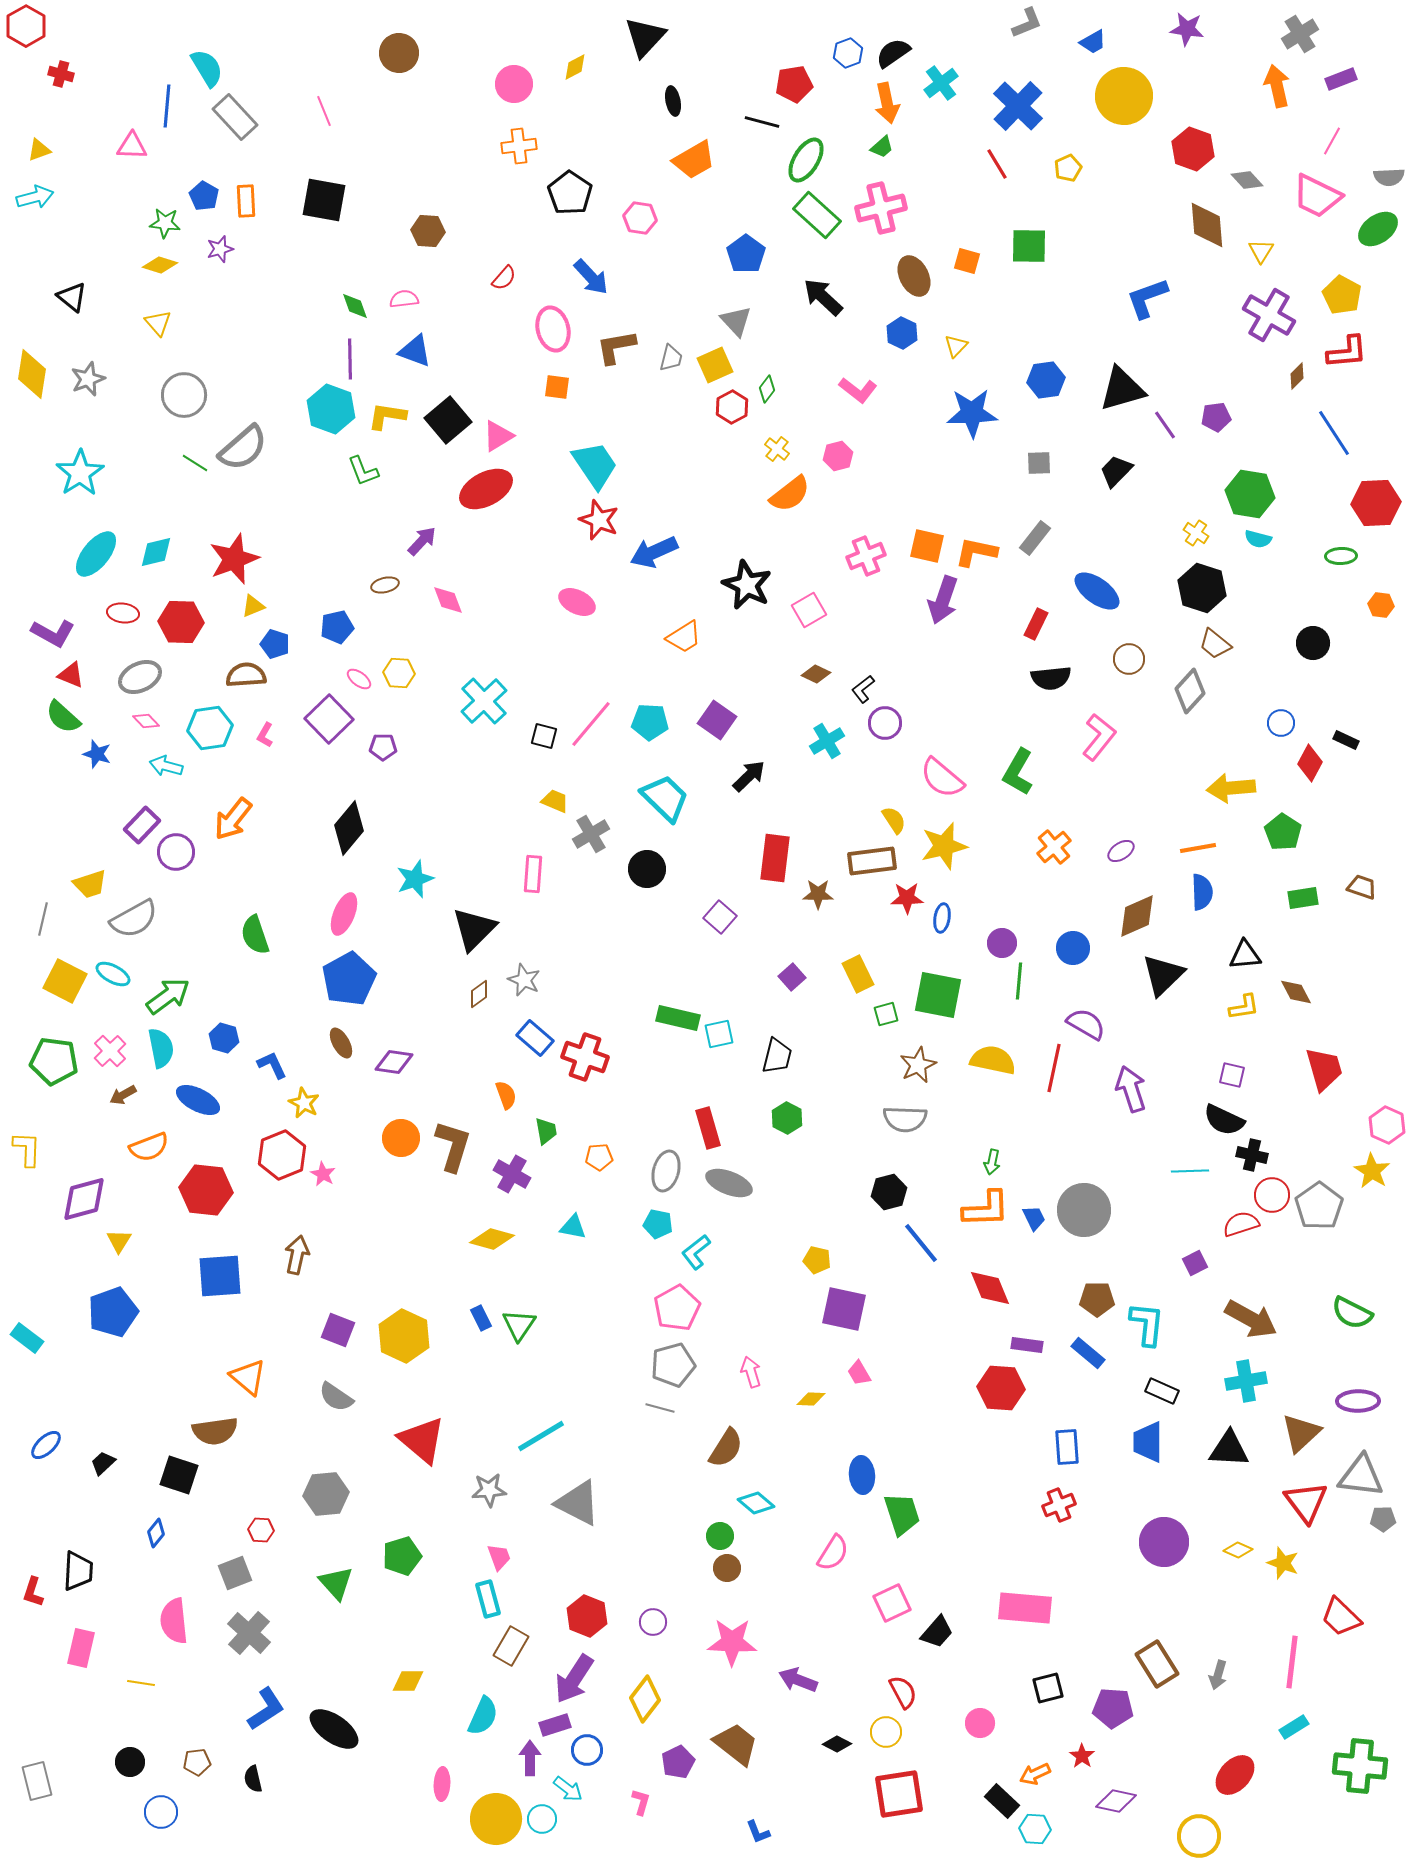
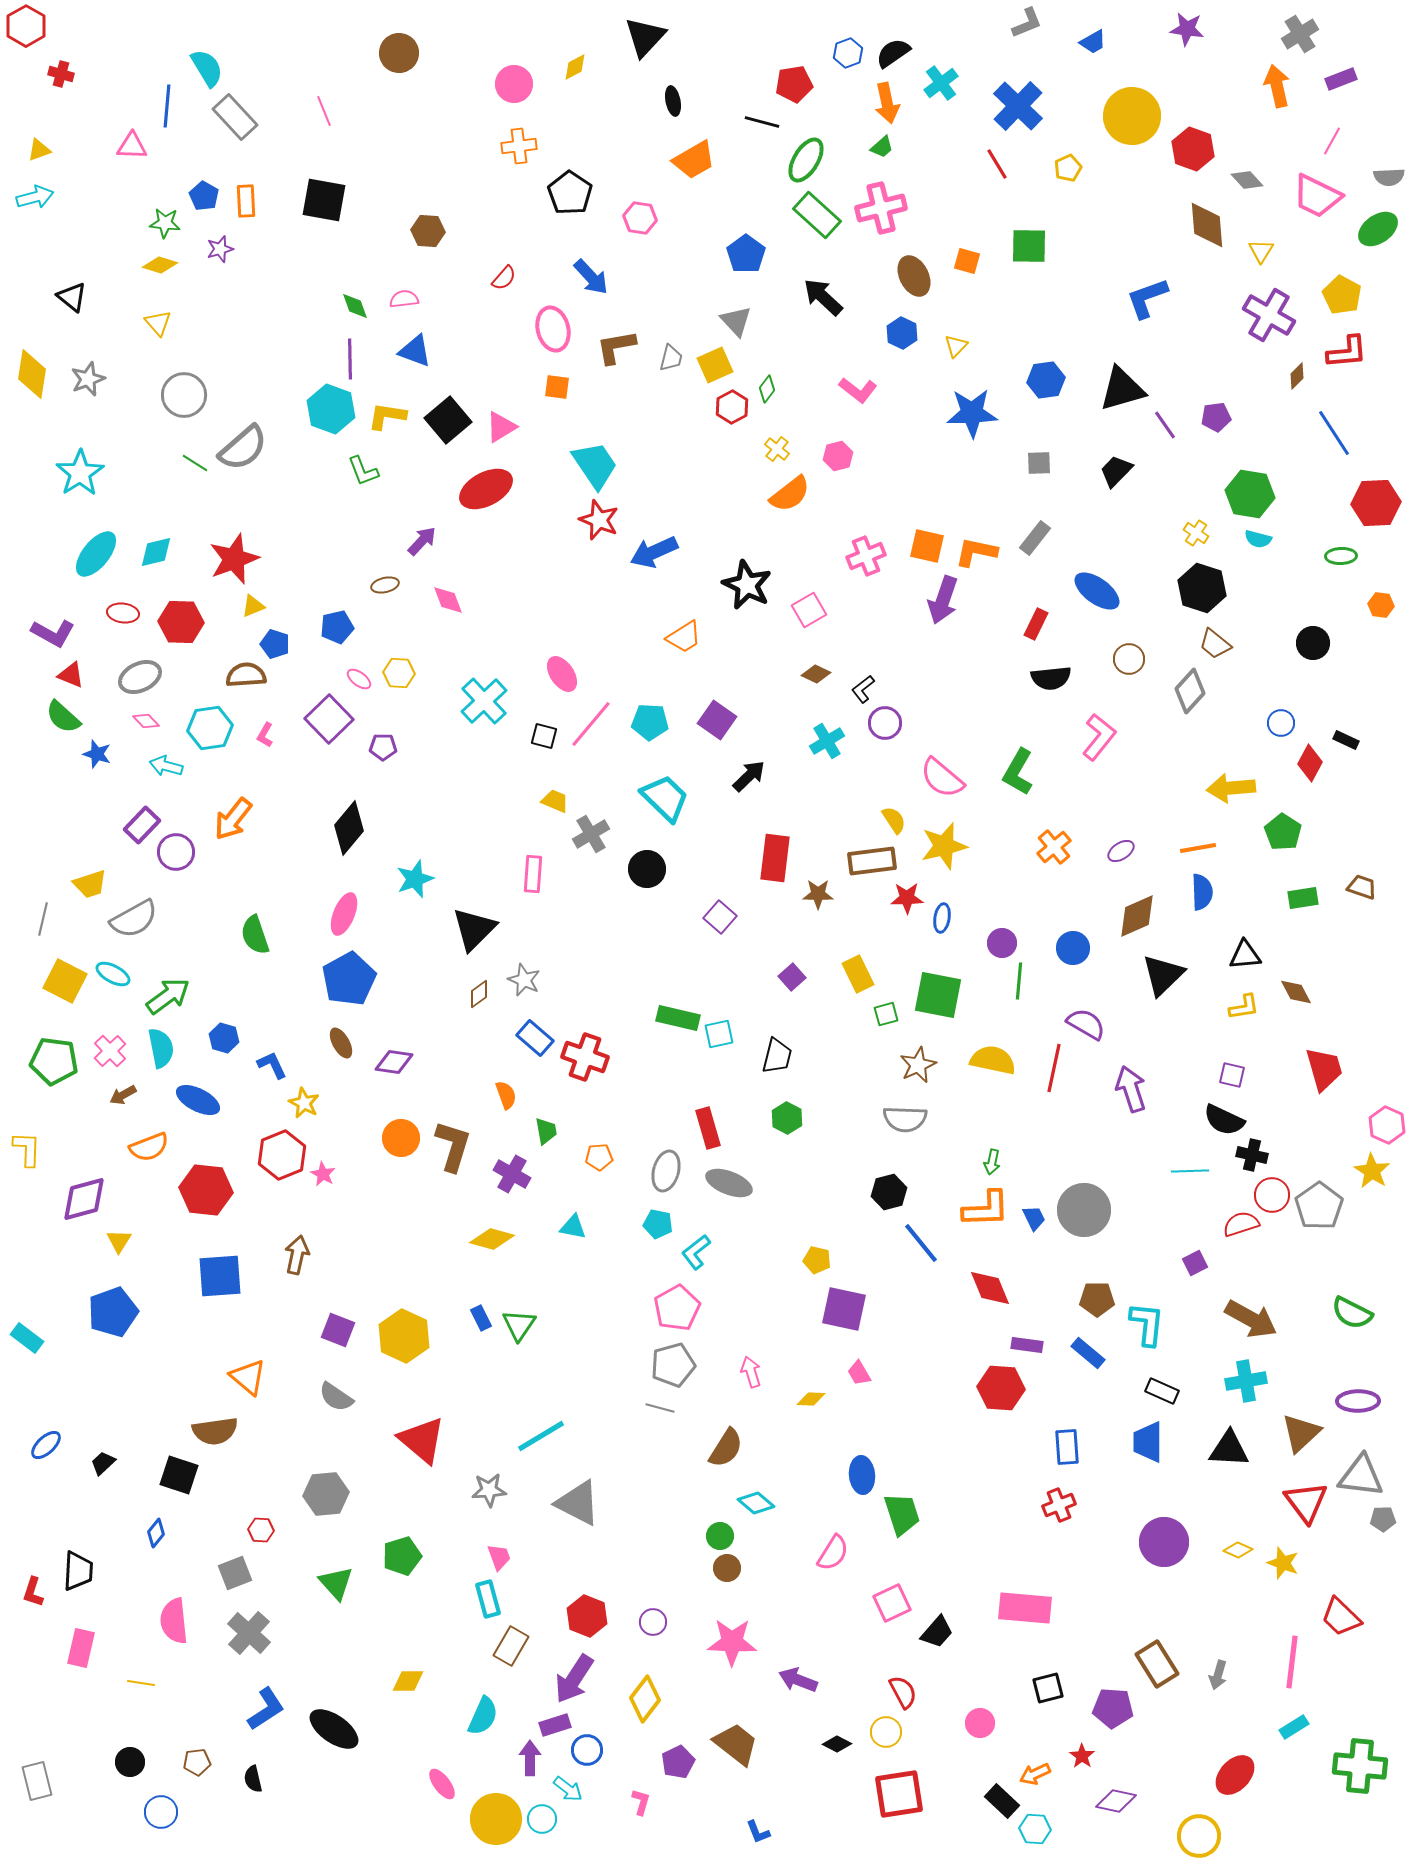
yellow circle at (1124, 96): moved 8 px right, 20 px down
pink triangle at (498, 436): moved 3 px right, 9 px up
pink ellipse at (577, 602): moved 15 px left, 72 px down; rotated 30 degrees clockwise
pink ellipse at (442, 1784): rotated 40 degrees counterclockwise
